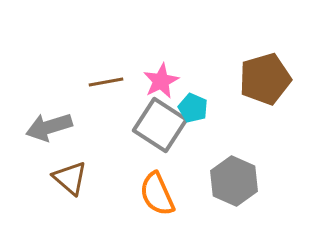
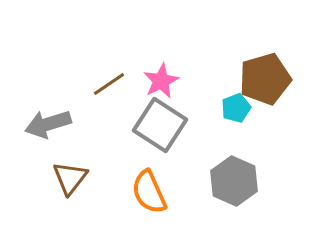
brown line: moved 3 px right, 2 px down; rotated 24 degrees counterclockwise
cyan pentagon: moved 43 px right; rotated 28 degrees clockwise
gray arrow: moved 1 px left, 3 px up
brown triangle: rotated 27 degrees clockwise
orange semicircle: moved 8 px left, 2 px up
